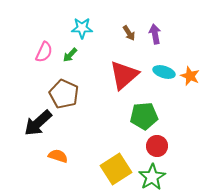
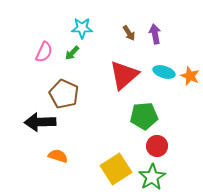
green arrow: moved 2 px right, 2 px up
black arrow: moved 2 px right, 1 px up; rotated 40 degrees clockwise
